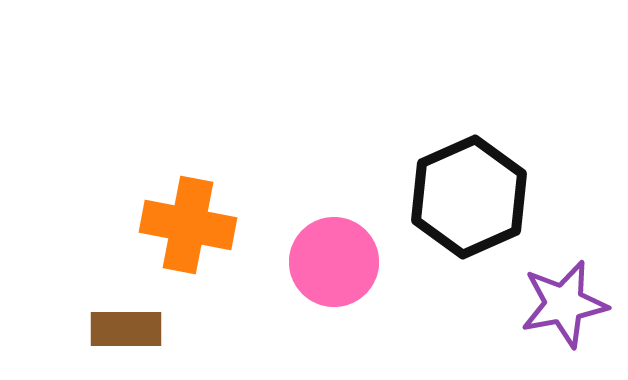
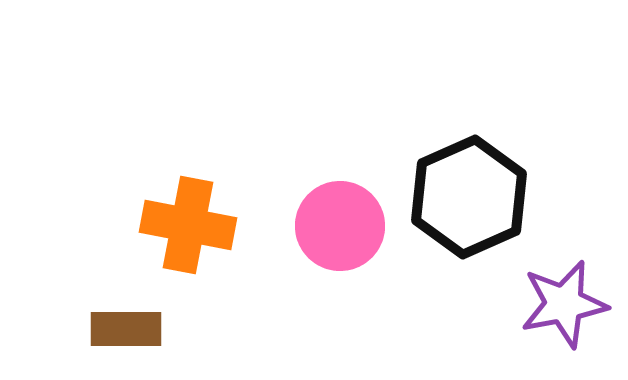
pink circle: moved 6 px right, 36 px up
